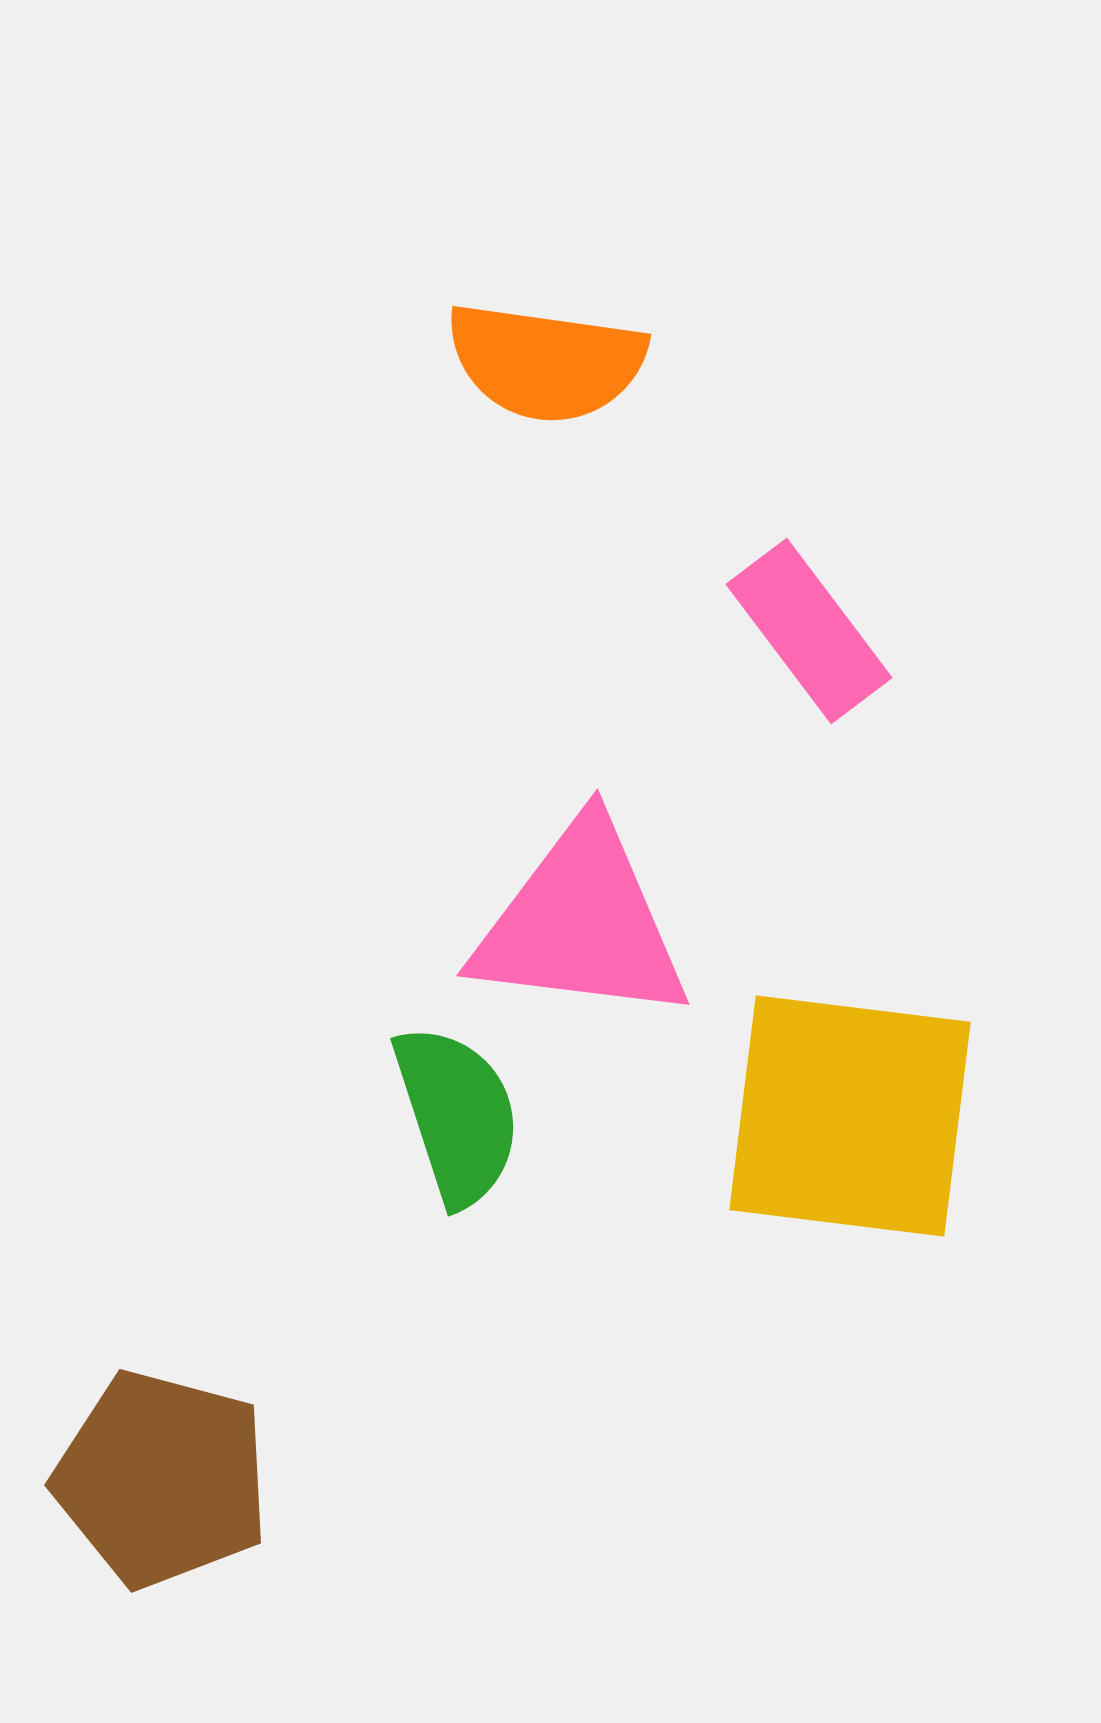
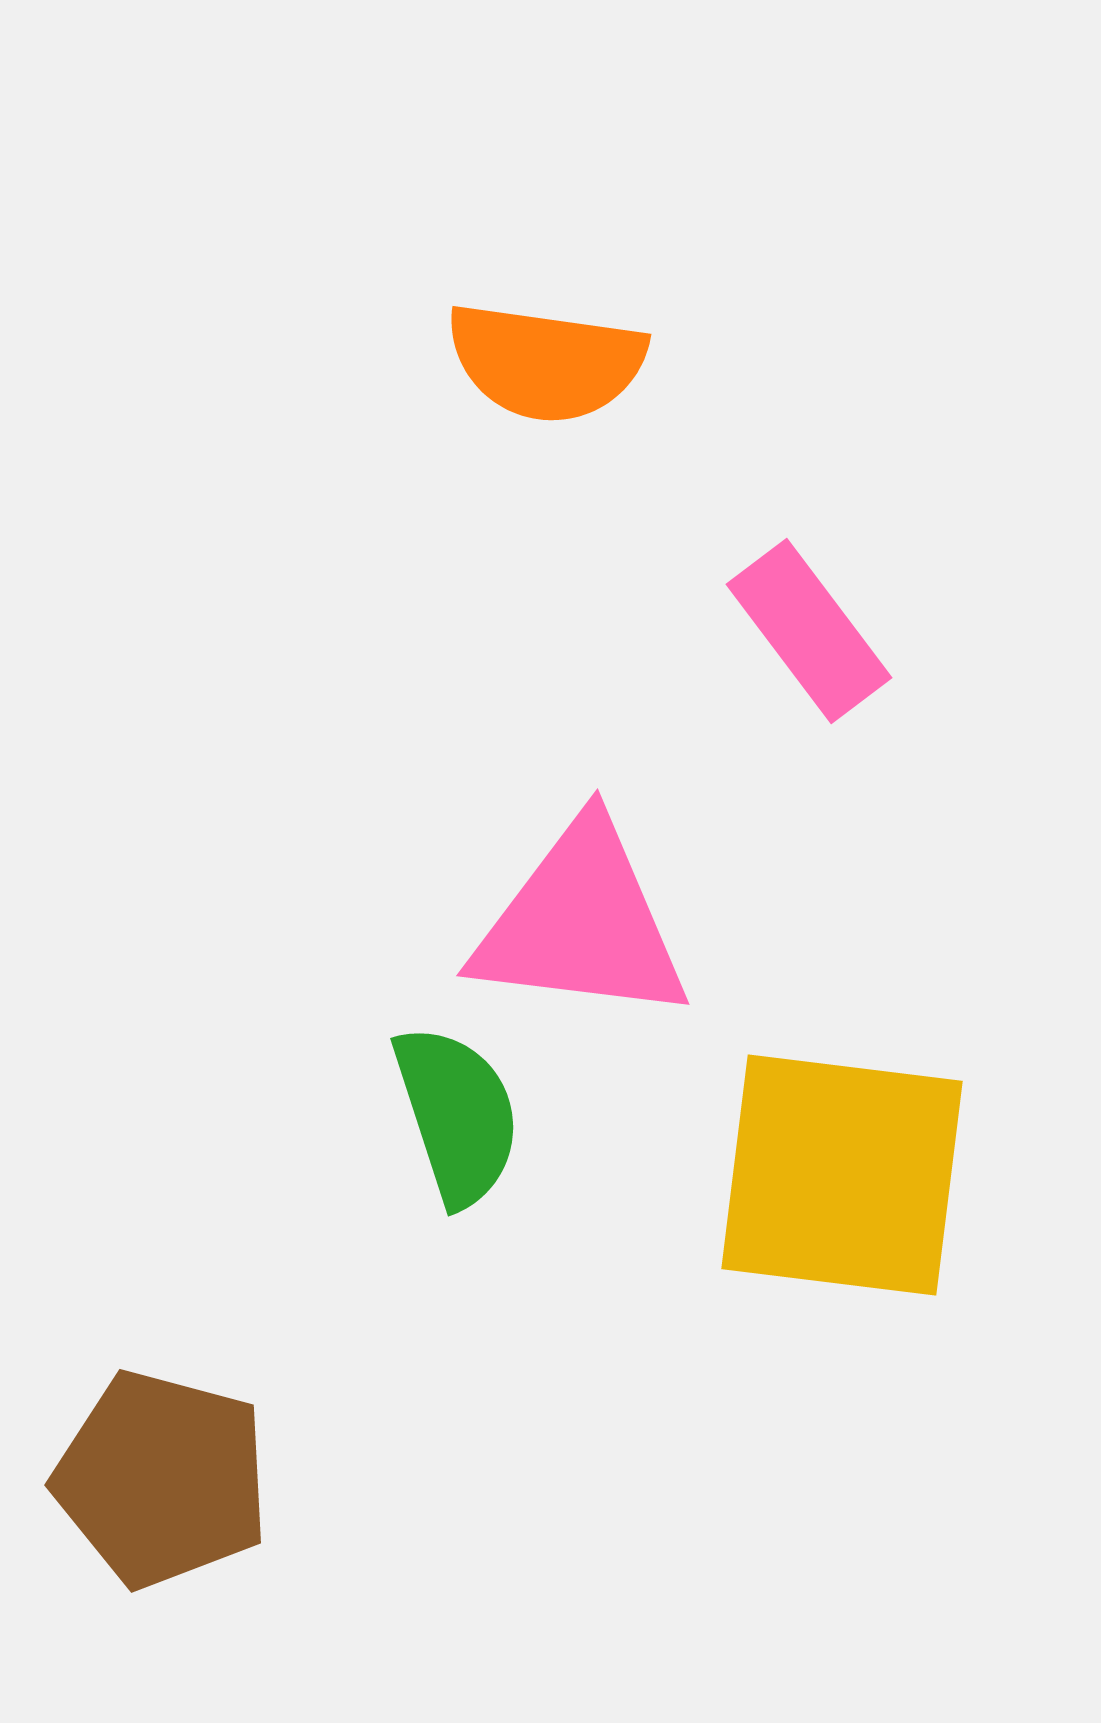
yellow square: moved 8 px left, 59 px down
